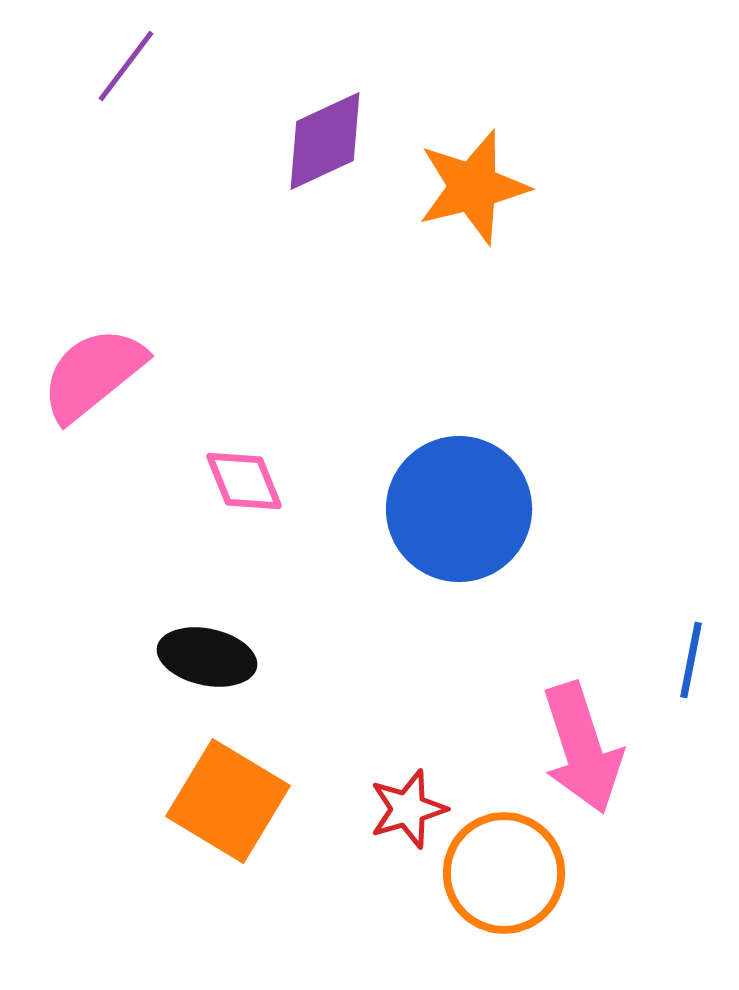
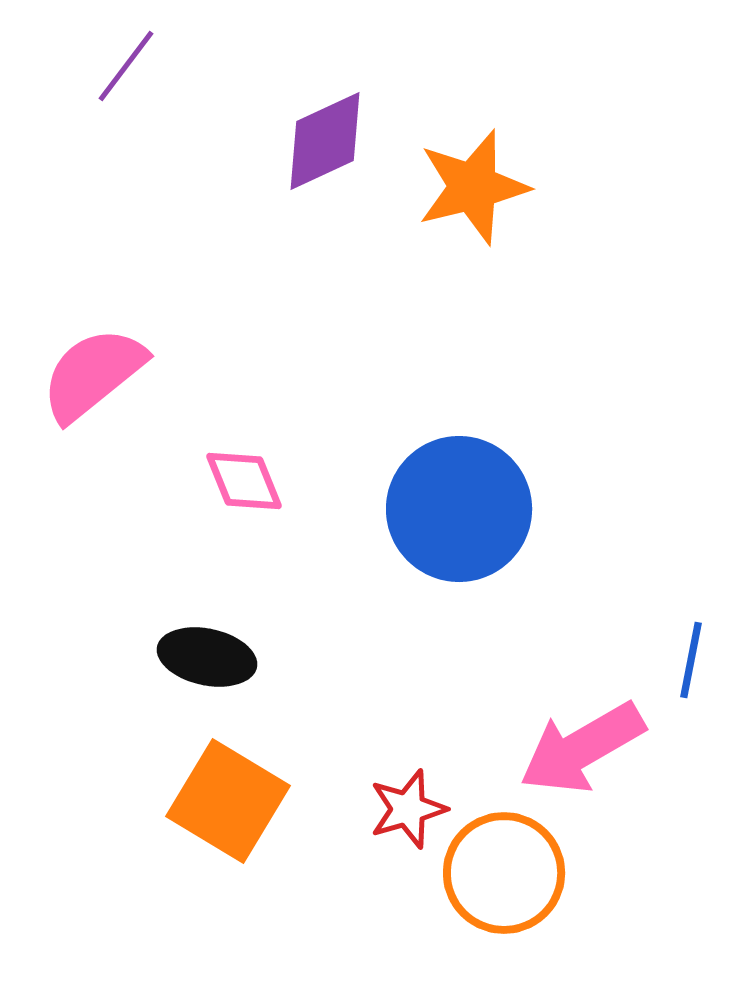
pink arrow: rotated 78 degrees clockwise
